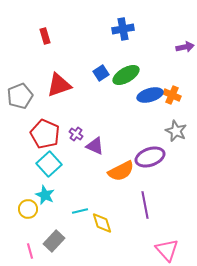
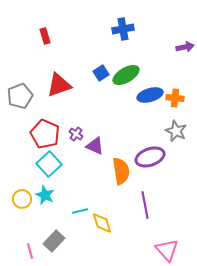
orange cross: moved 3 px right, 3 px down; rotated 18 degrees counterclockwise
orange semicircle: rotated 72 degrees counterclockwise
yellow circle: moved 6 px left, 10 px up
